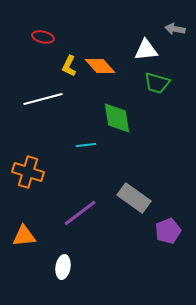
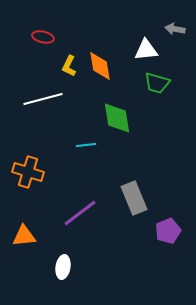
orange diamond: rotated 32 degrees clockwise
gray rectangle: rotated 32 degrees clockwise
